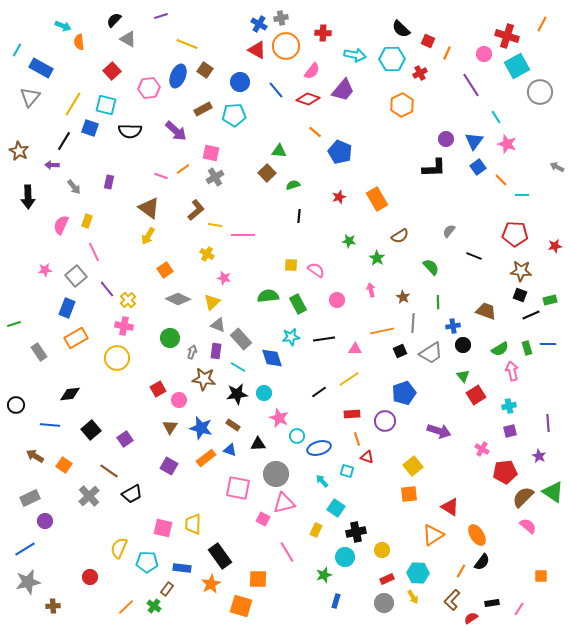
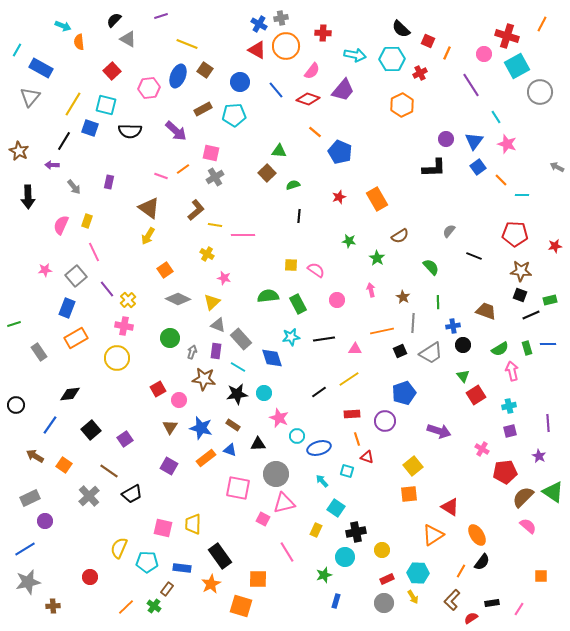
blue line at (50, 425): rotated 60 degrees counterclockwise
